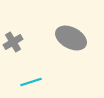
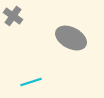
gray cross: moved 26 px up; rotated 24 degrees counterclockwise
